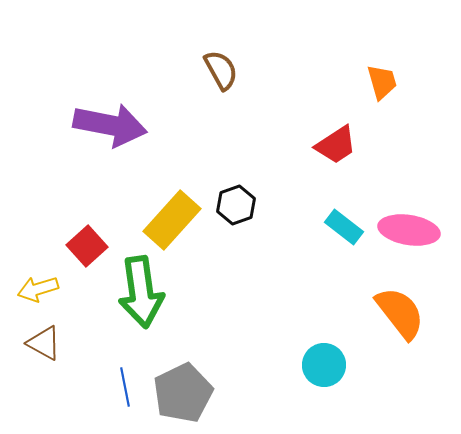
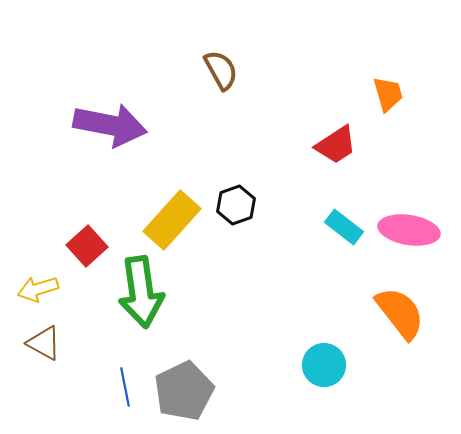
orange trapezoid: moved 6 px right, 12 px down
gray pentagon: moved 1 px right, 2 px up
